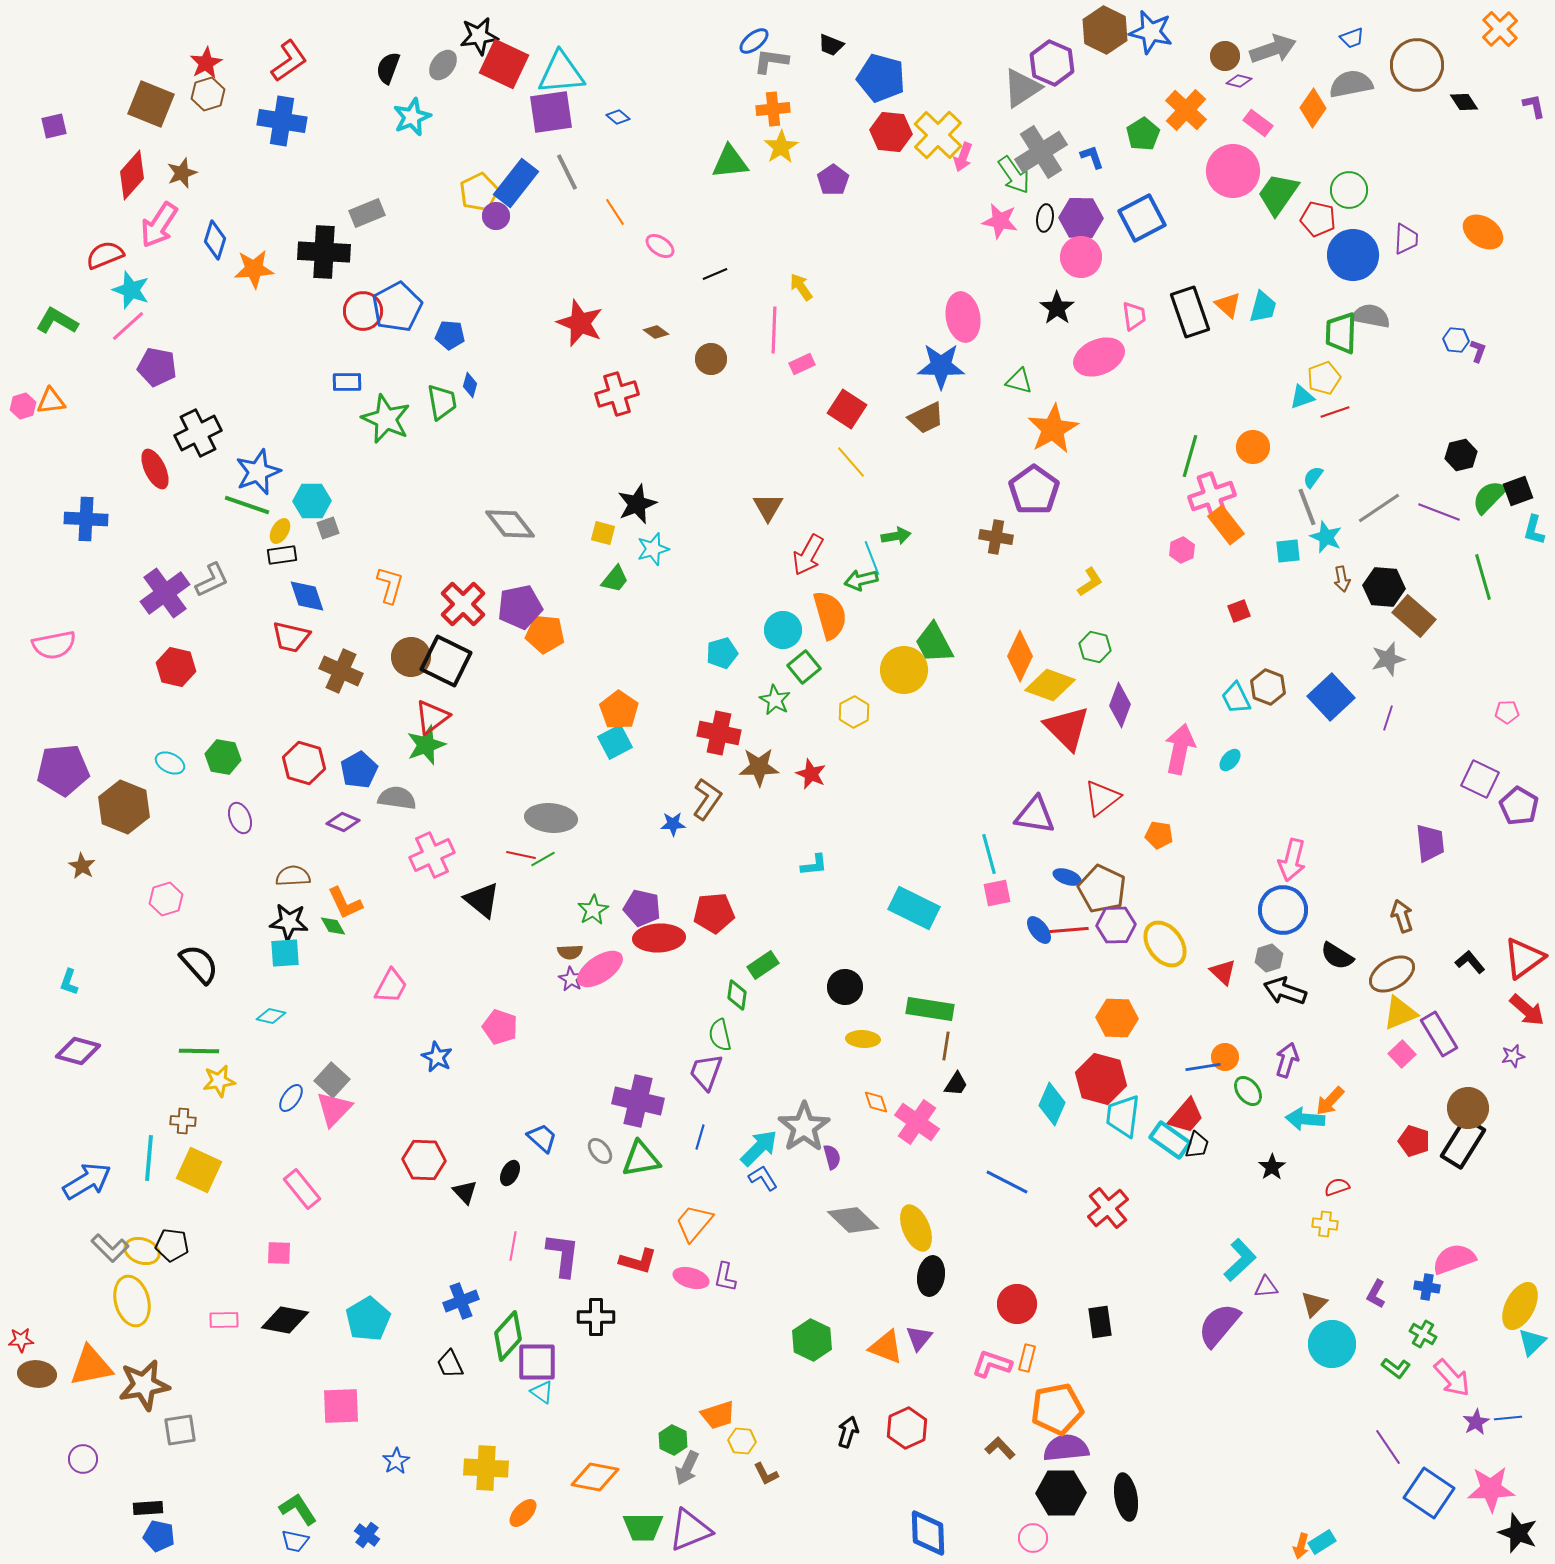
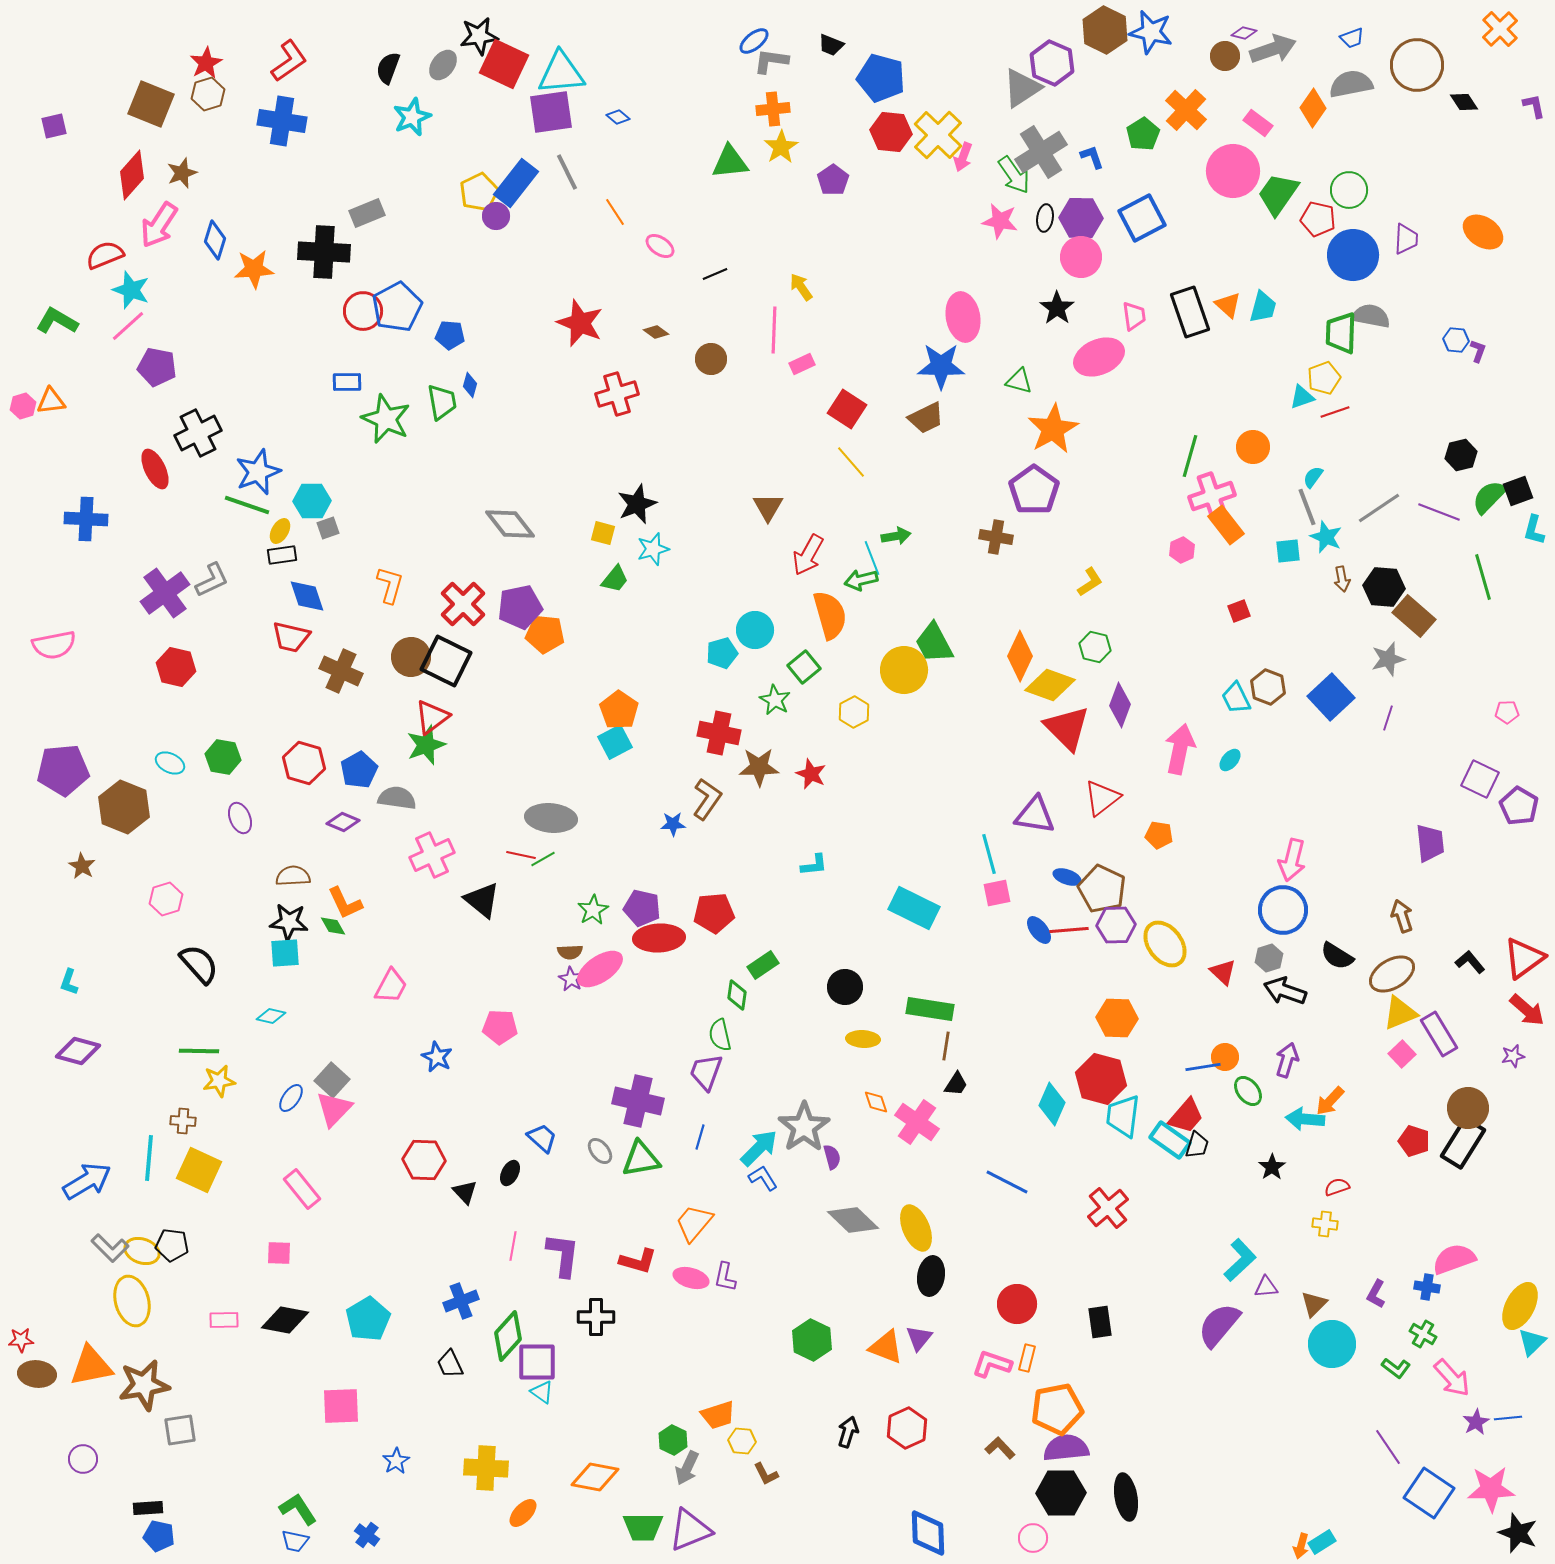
purple diamond at (1239, 81): moved 5 px right, 48 px up
cyan circle at (783, 630): moved 28 px left
pink pentagon at (500, 1027): rotated 16 degrees counterclockwise
